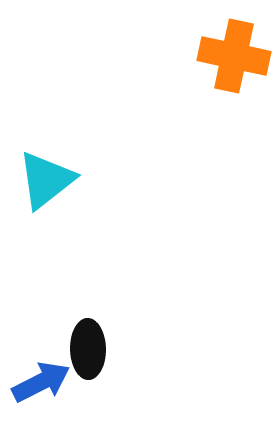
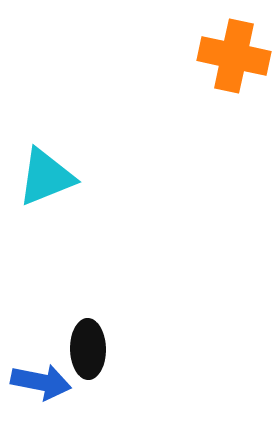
cyan triangle: moved 3 px up; rotated 16 degrees clockwise
blue arrow: rotated 38 degrees clockwise
